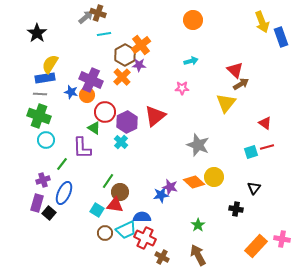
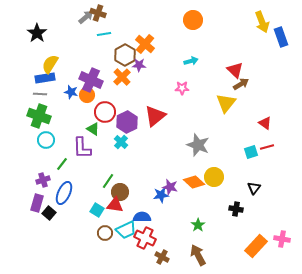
orange cross at (141, 45): moved 4 px right, 1 px up; rotated 12 degrees counterclockwise
green triangle at (94, 128): moved 1 px left, 1 px down
